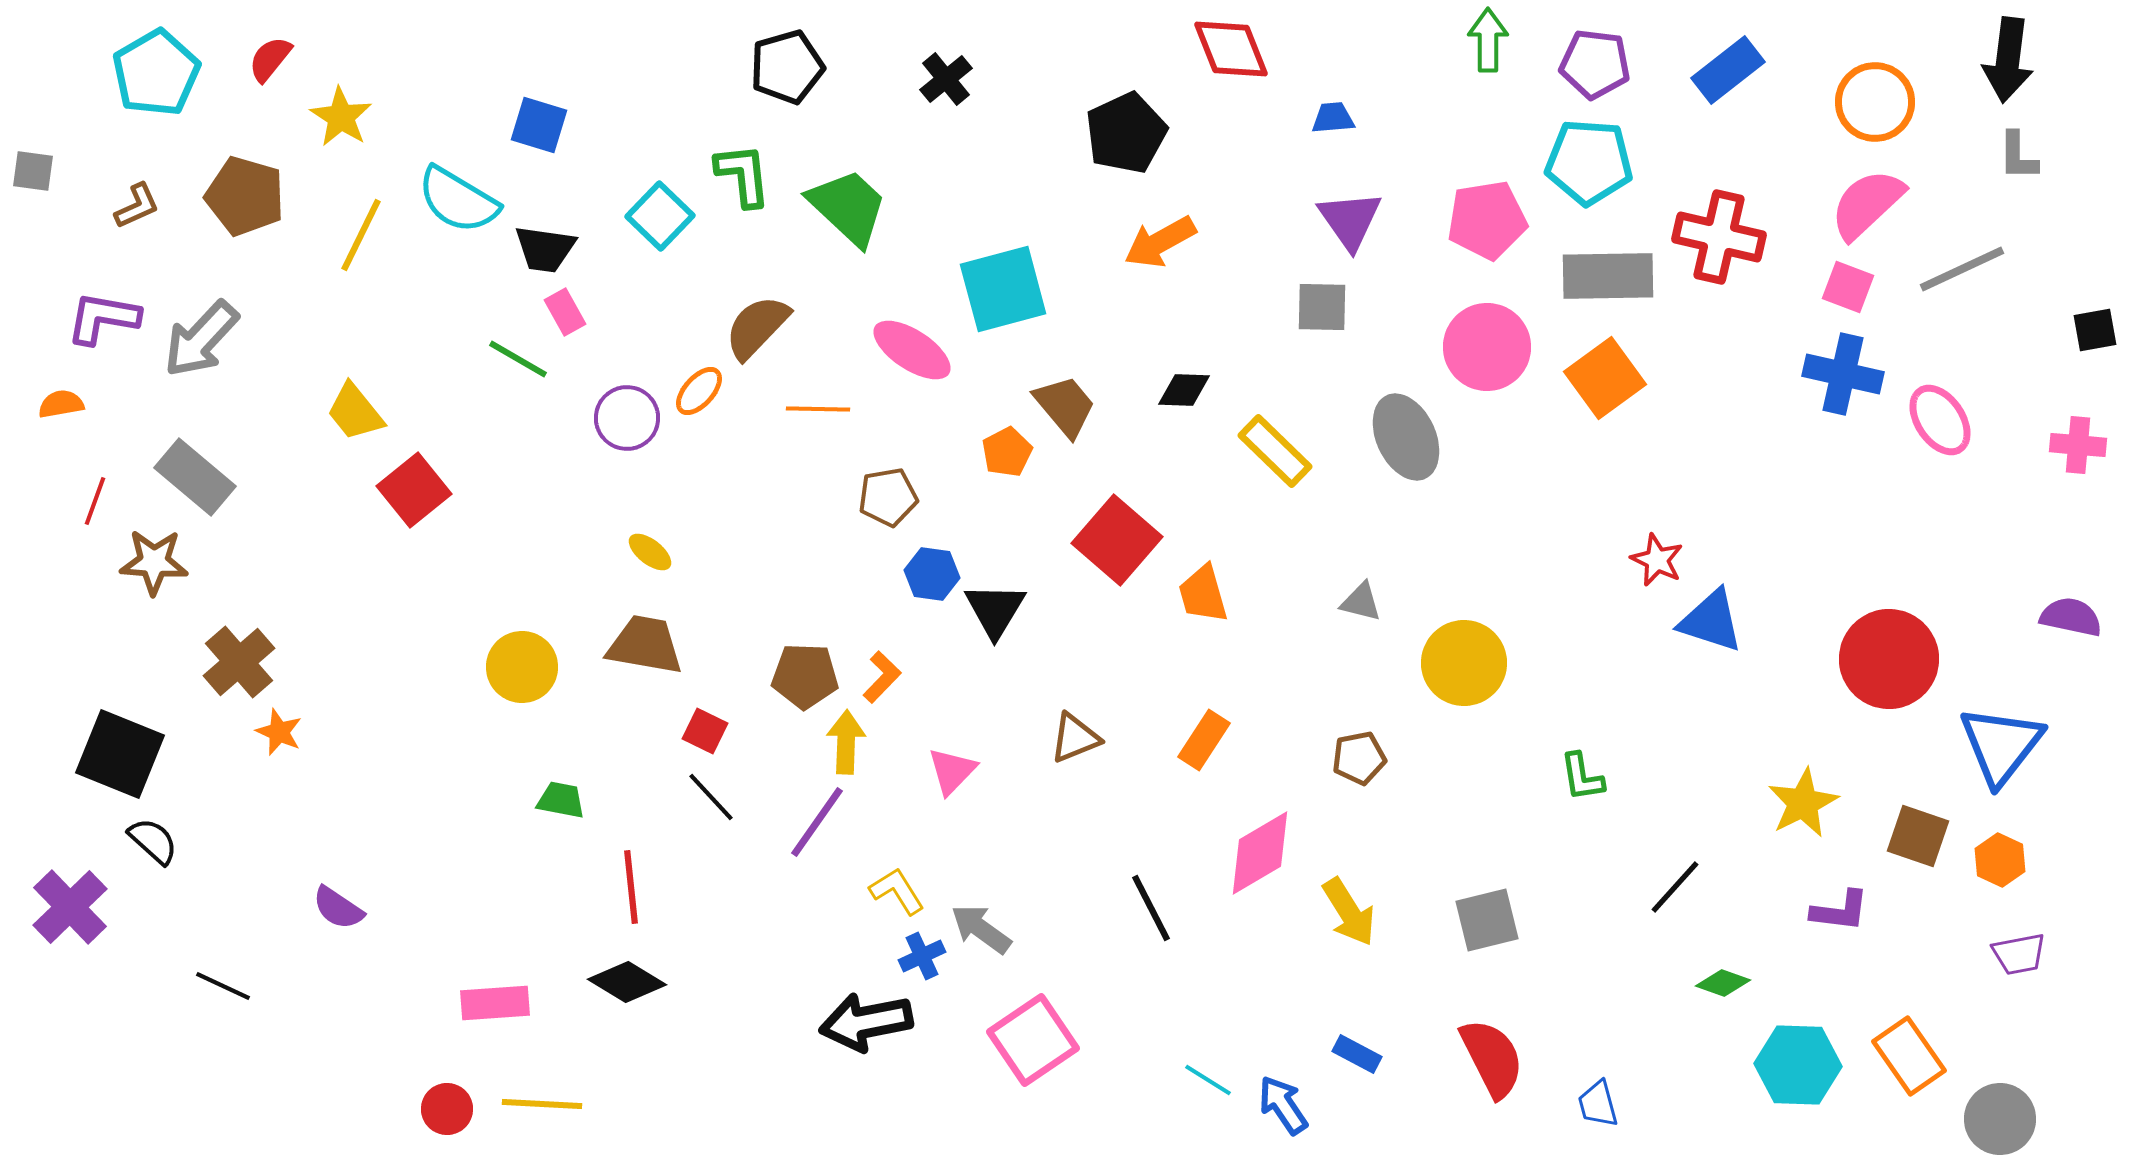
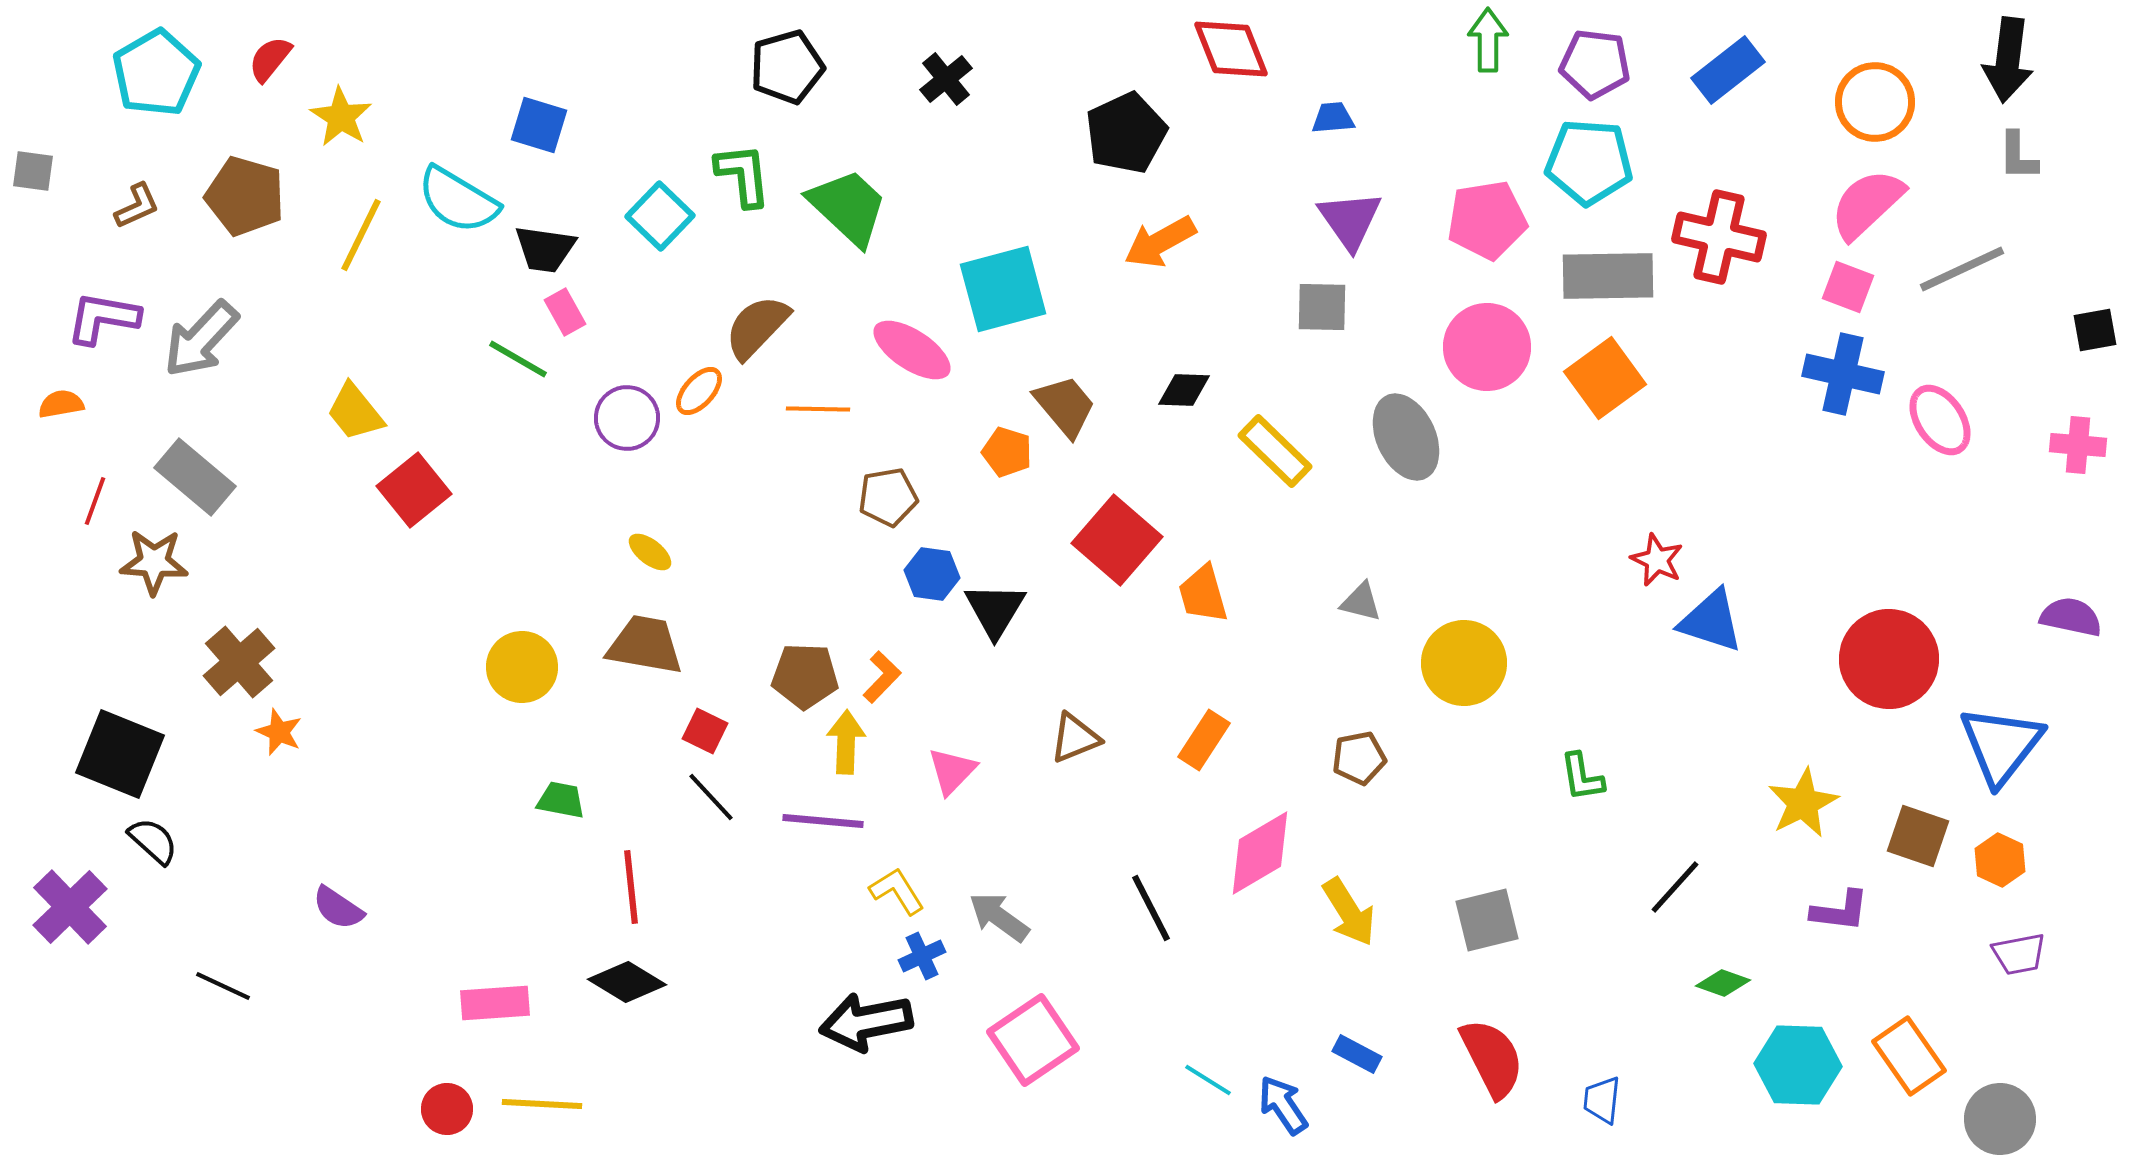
orange pentagon at (1007, 452): rotated 27 degrees counterclockwise
purple line at (817, 822): moved 6 px right, 1 px up; rotated 60 degrees clockwise
gray arrow at (981, 929): moved 18 px right, 12 px up
blue trapezoid at (1598, 1104): moved 4 px right, 4 px up; rotated 21 degrees clockwise
